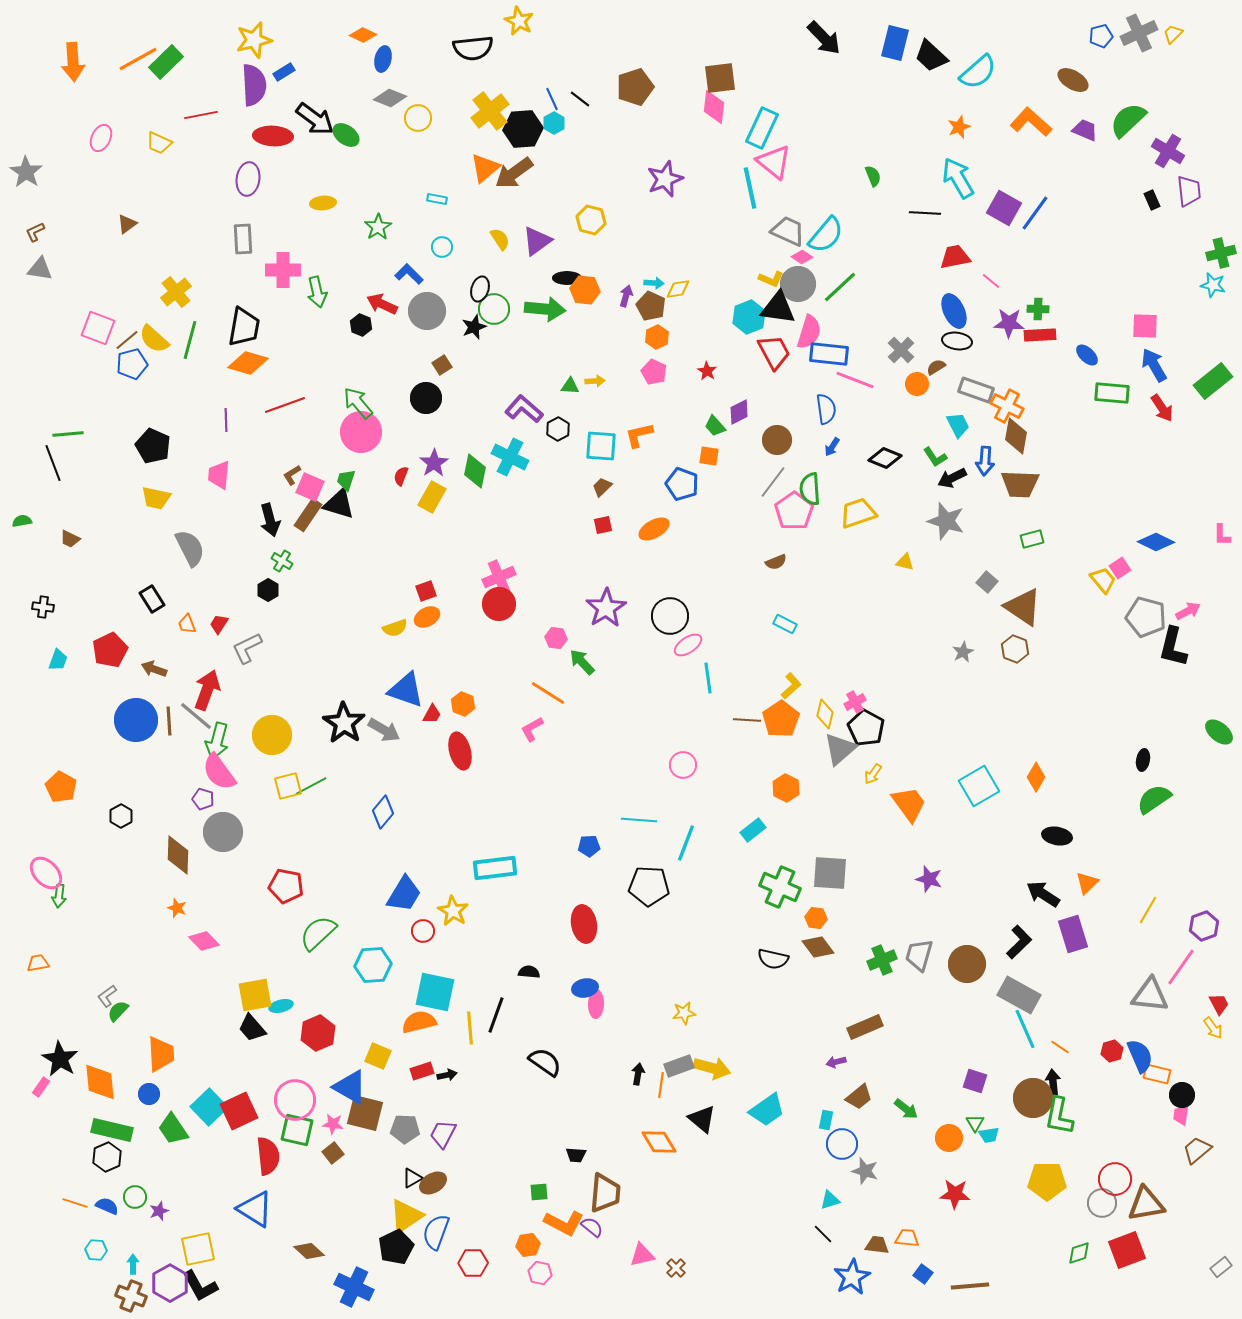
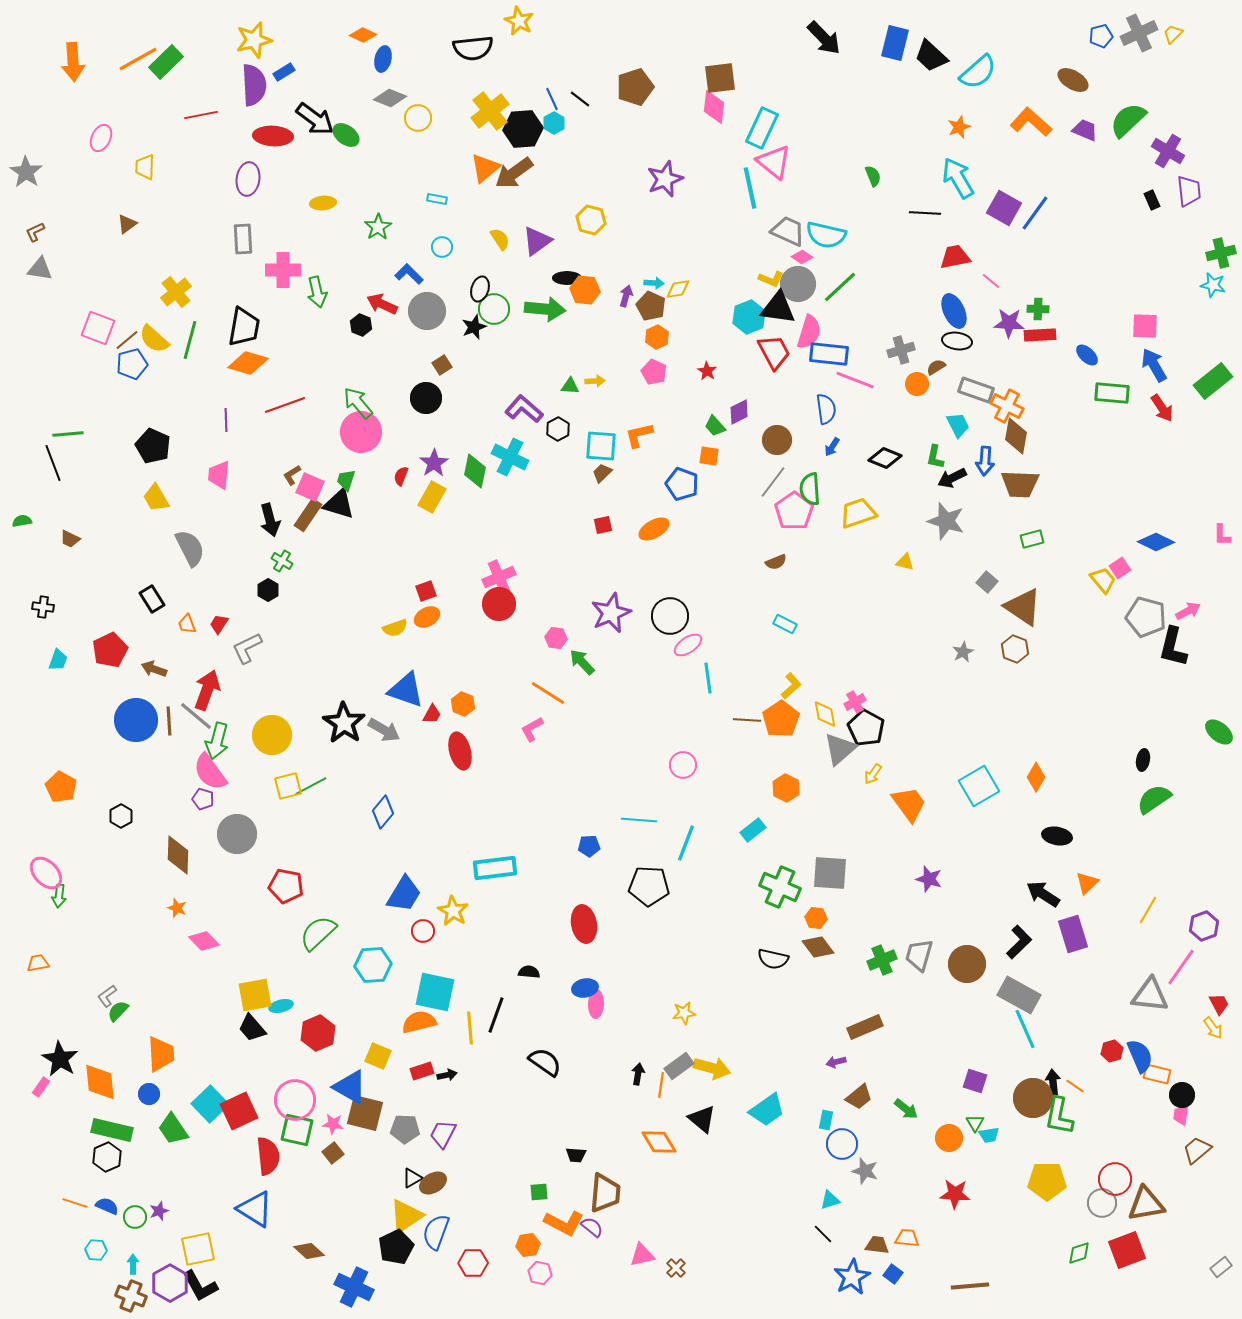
yellow trapezoid at (159, 143): moved 14 px left, 24 px down; rotated 68 degrees clockwise
cyan semicircle at (826, 235): rotated 63 degrees clockwise
gray cross at (901, 350): rotated 28 degrees clockwise
green L-shape at (935, 457): rotated 45 degrees clockwise
brown trapezoid at (602, 487): moved 14 px up
yellow trapezoid at (156, 498): rotated 48 degrees clockwise
purple star at (606, 608): moved 5 px right, 5 px down; rotated 9 degrees clockwise
yellow diamond at (825, 714): rotated 24 degrees counterclockwise
pink semicircle at (219, 772): moved 9 px left
gray circle at (223, 832): moved 14 px right, 2 px down
orange line at (1060, 1047): moved 15 px right, 39 px down
gray rectangle at (679, 1066): rotated 16 degrees counterclockwise
cyan square at (209, 1107): moved 1 px right, 3 px up
green circle at (135, 1197): moved 20 px down
blue square at (923, 1274): moved 30 px left
